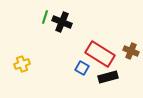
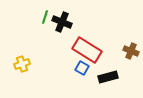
red rectangle: moved 13 px left, 4 px up
